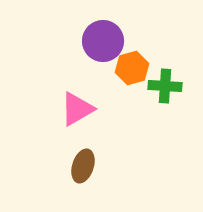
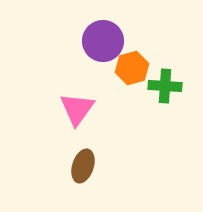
pink triangle: rotated 24 degrees counterclockwise
